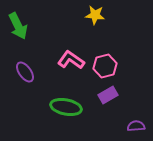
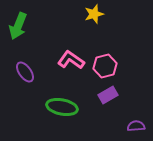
yellow star: moved 1 px left, 1 px up; rotated 24 degrees counterclockwise
green arrow: rotated 48 degrees clockwise
green ellipse: moved 4 px left
